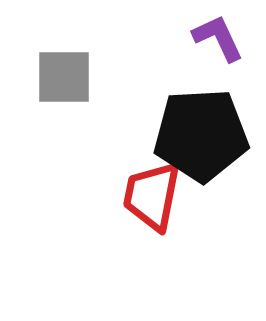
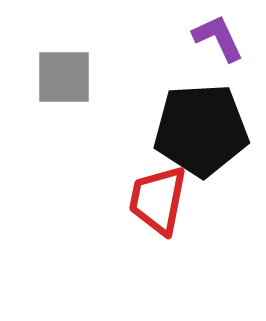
black pentagon: moved 5 px up
red trapezoid: moved 6 px right, 4 px down
